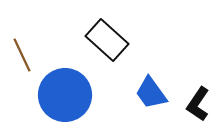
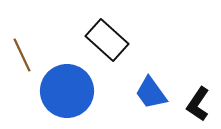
blue circle: moved 2 px right, 4 px up
